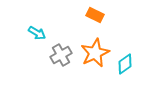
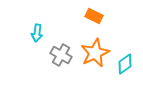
orange rectangle: moved 1 px left, 1 px down
cyan arrow: rotated 66 degrees clockwise
gray cross: rotated 30 degrees counterclockwise
